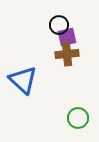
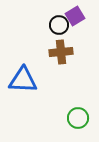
purple square: moved 8 px right, 21 px up; rotated 18 degrees counterclockwise
brown cross: moved 6 px left, 2 px up
blue triangle: rotated 40 degrees counterclockwise
